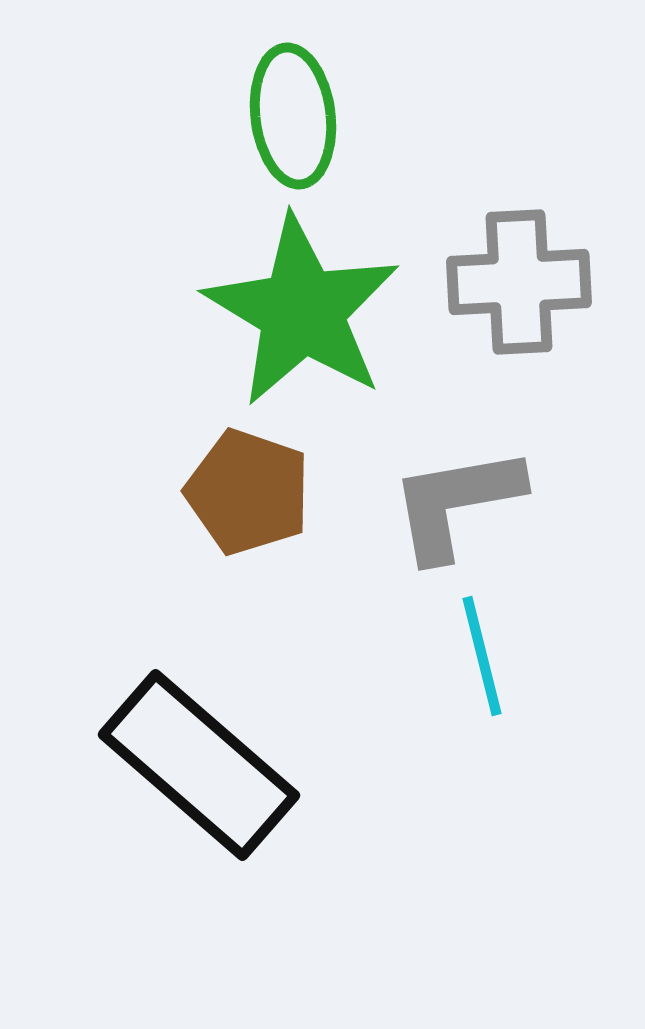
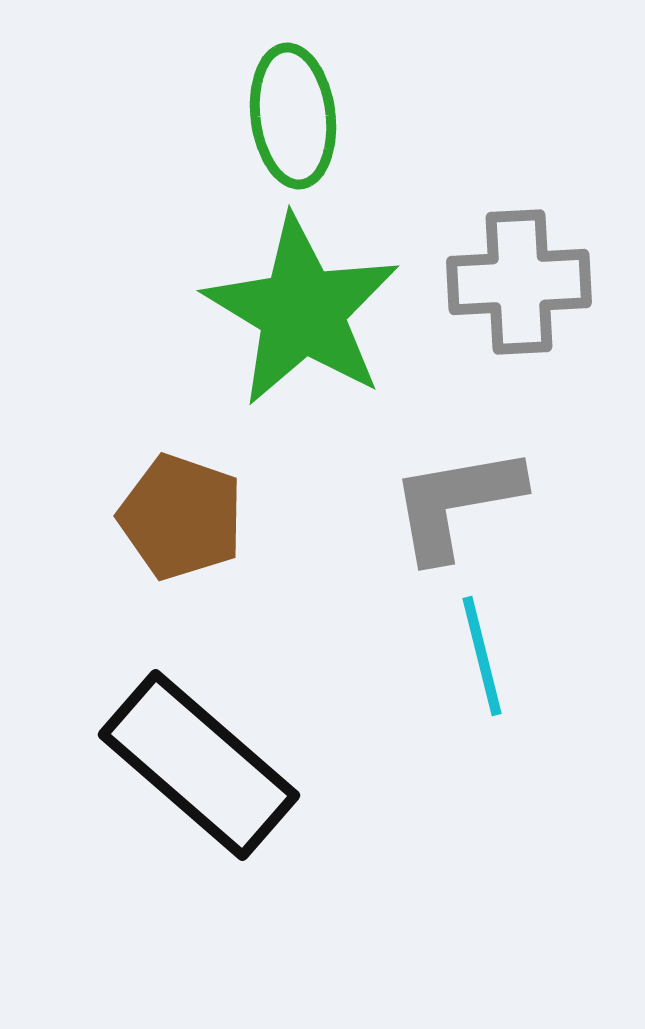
brown pentagon: moved 67 px left, 25 px down
